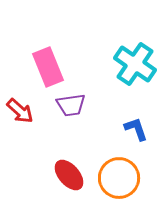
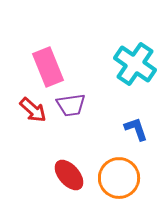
red arrow: moved 13 px right, 1 px up
